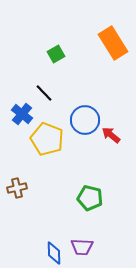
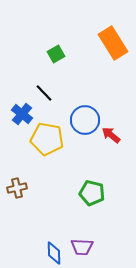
yellow pentagon: rotated 12 degrees counterclockwise
green pentagon: moved 2 px right, 5 px up
